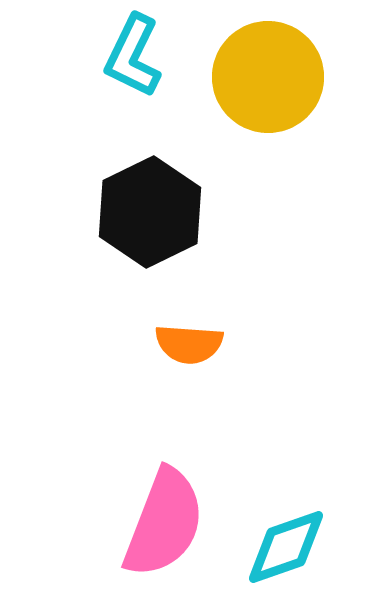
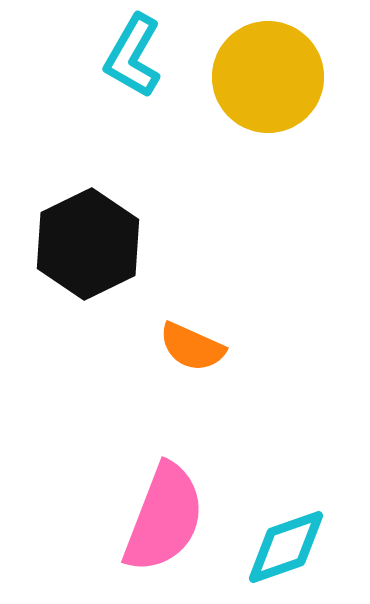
cyan L-shape: rotated 4 degrees clockwise
black hexagon: moved 62 px left, 32 px down
orange semicircle: moved 3 px right, 3 px down; rotated 20 degrees clockwise
pink semicircle: moved 5 px up
